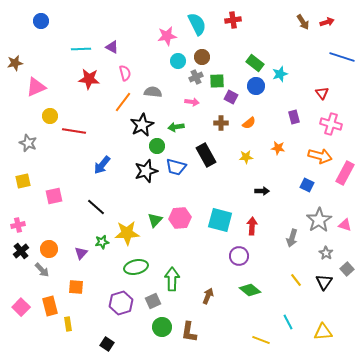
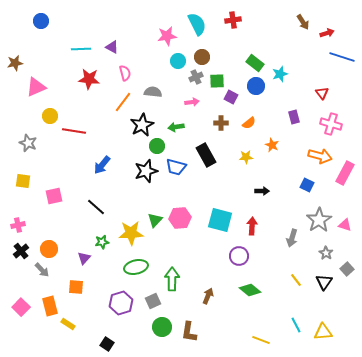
red arrow at (327, 22): moved 11 px down
pink arrow at (192, 102): rotated 16 degrees counterclockwise
orange star at (278, 148): moved 6 px left, 3 px up; rotated 16 degrees clockwise
yellow square at (23, 181): rotated 21 degrees clockwise
yellow star at (127, 233): moved 4 px right
purple triangle at (81, 253): moved 3 px right, 5 px down
cyan line at (288, 322): moved 8 px right, 3 px down
yellow rectangle at (68, 324): rotated 48 degrees counterclockwise
